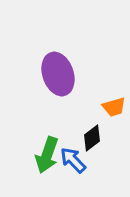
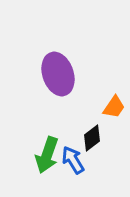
orange trapezoid: rotated 40 degrees counterclockwise
blue arrow: rotated 12 degrees clockwise
